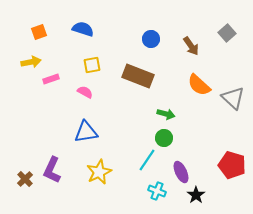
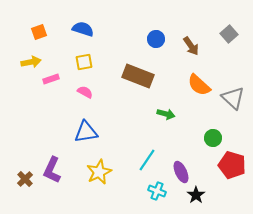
gray square: moved 2 px right, 1 px down
blue circle: moved 5 px right
yellow square: moved 8 px left, 3 px up
green circle: moved 49 px right
